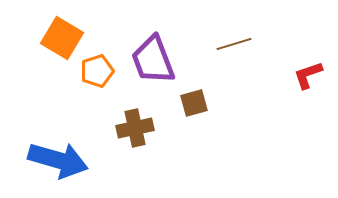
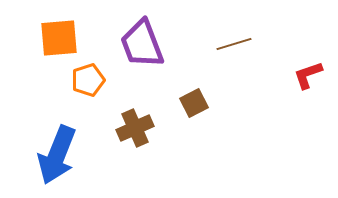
orange square: moved 3 px left; rotated 36 degrees counterclockwise
purple trapezoid: moved 11 px left, 16 px up
orange pentagon: moved 9 px left, 9 px down
brown square: rotated 12 degrees counterclockwise
brown cross: rotated 12 degrees counterclockwise
blue arrow: moved 1 px left, 5 px up; rotated 96 degrees clockwise
